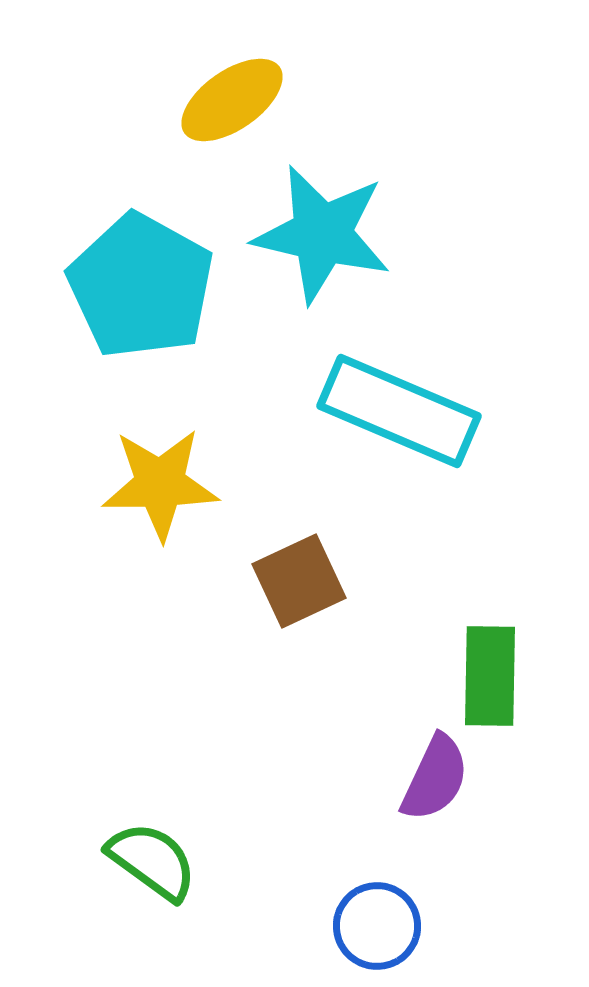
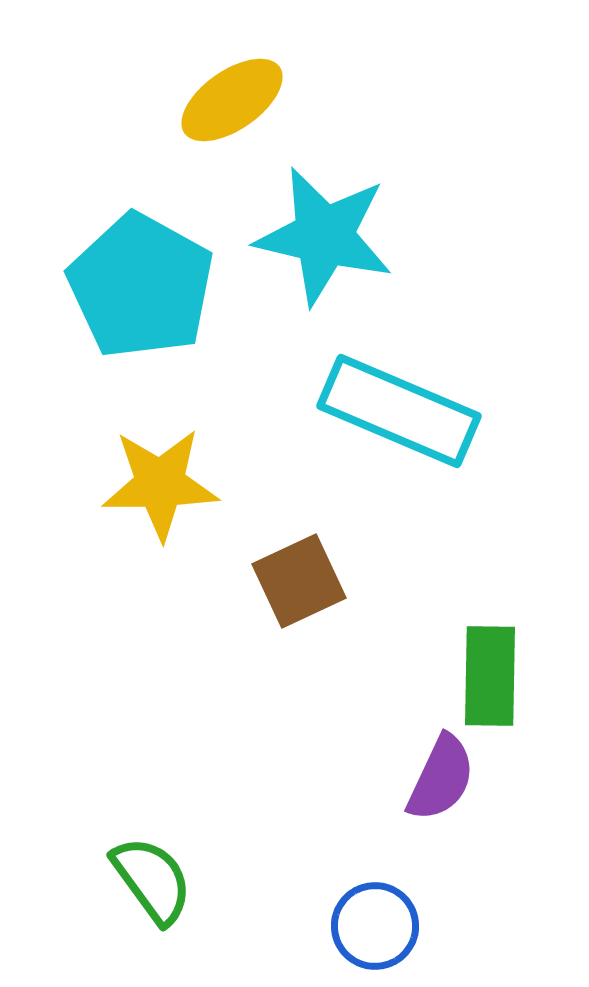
cyan star: moved 2 px right, 2 px down
purple semicircle: moved 6 px right
green semicircle: moved 19 px down; rotated 18 degrees clockwise
blue circle: moved 2 px left
